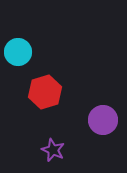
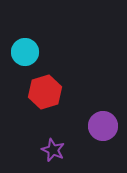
cyan circle: moved 7 px right
purple circle: moved 6 px down
